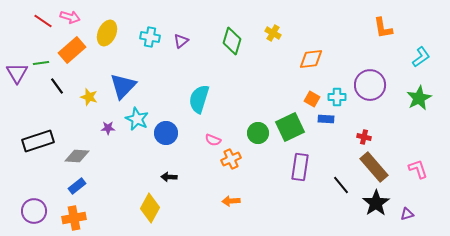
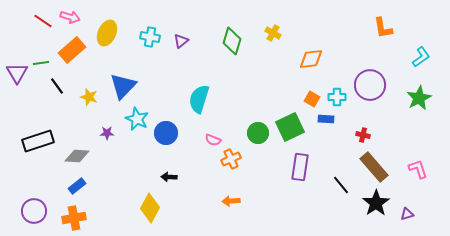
purple star at (108, 128): moved 1 px left, 5 px down
red cross at (364, 137): moved 1 px left, 2 px up
